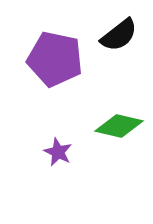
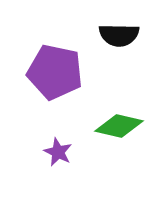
black semicircle: rotated 39 degrees clockwise
purple pentagon: moved 13 px down
